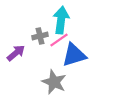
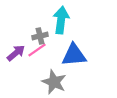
pink line: moved 22 px left, 10 px down
blue triangle: rotated 12 degrees clockwise
